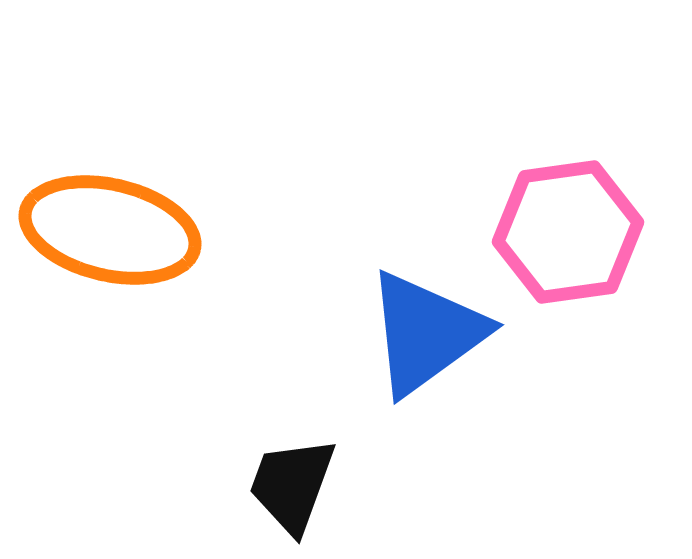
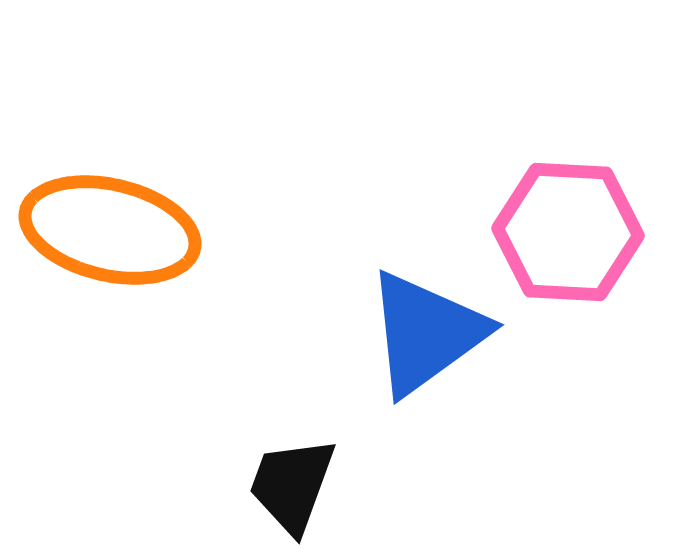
pink hexagon: rotated 11 degrees clockwise
